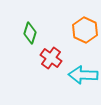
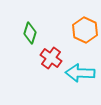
cyan arrow: moved 3 px left, 2 px up
